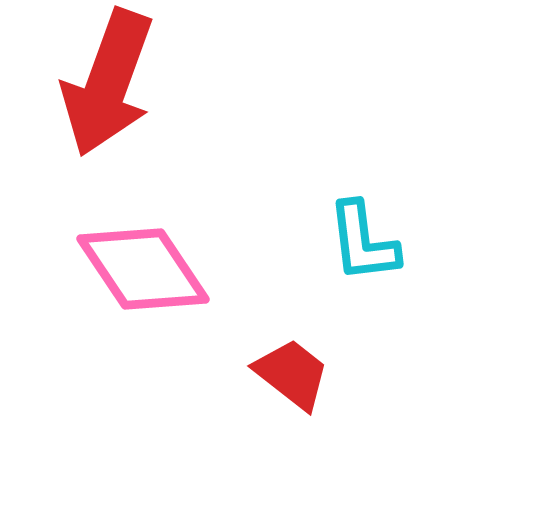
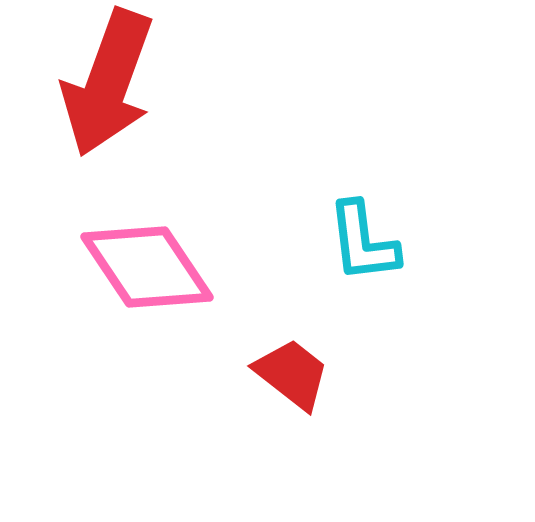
pink diamond: moved 4 px right, 2 px up
